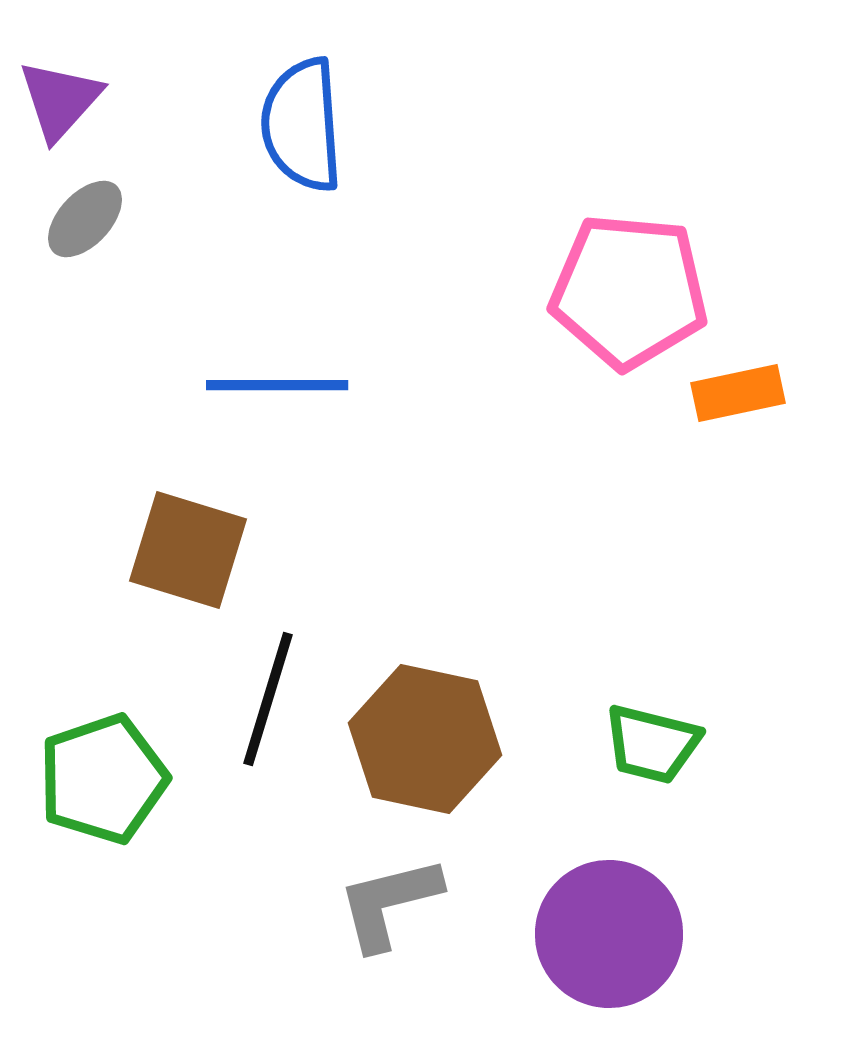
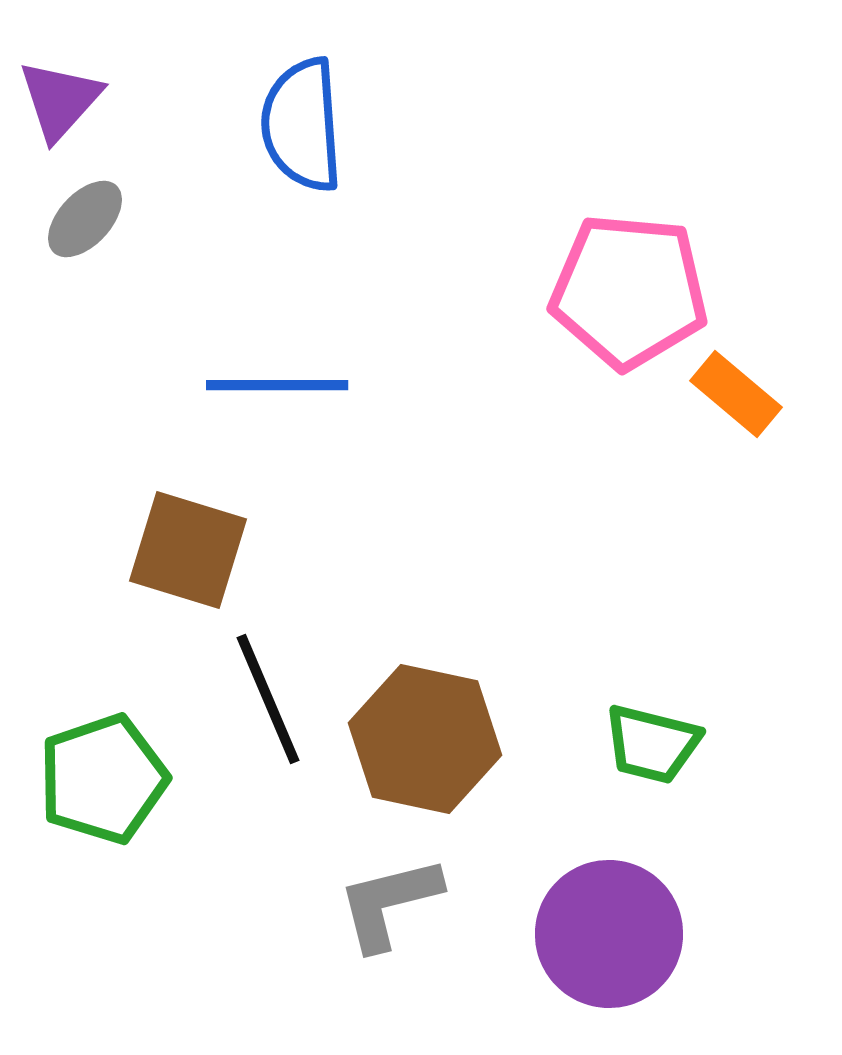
orange rectangle: moved 2 px left, 1 px down; rotated 52 degrees clockwise
black line: rotated 40 degrees counterclockwise
